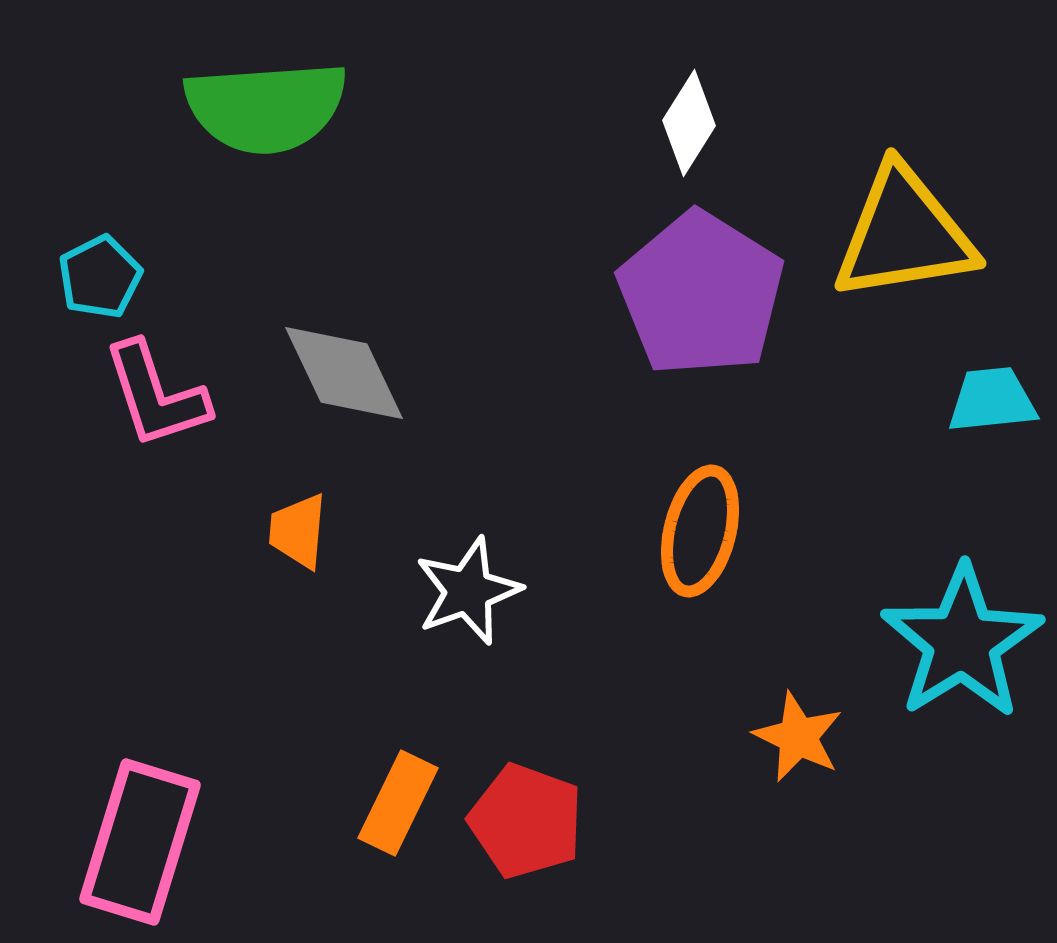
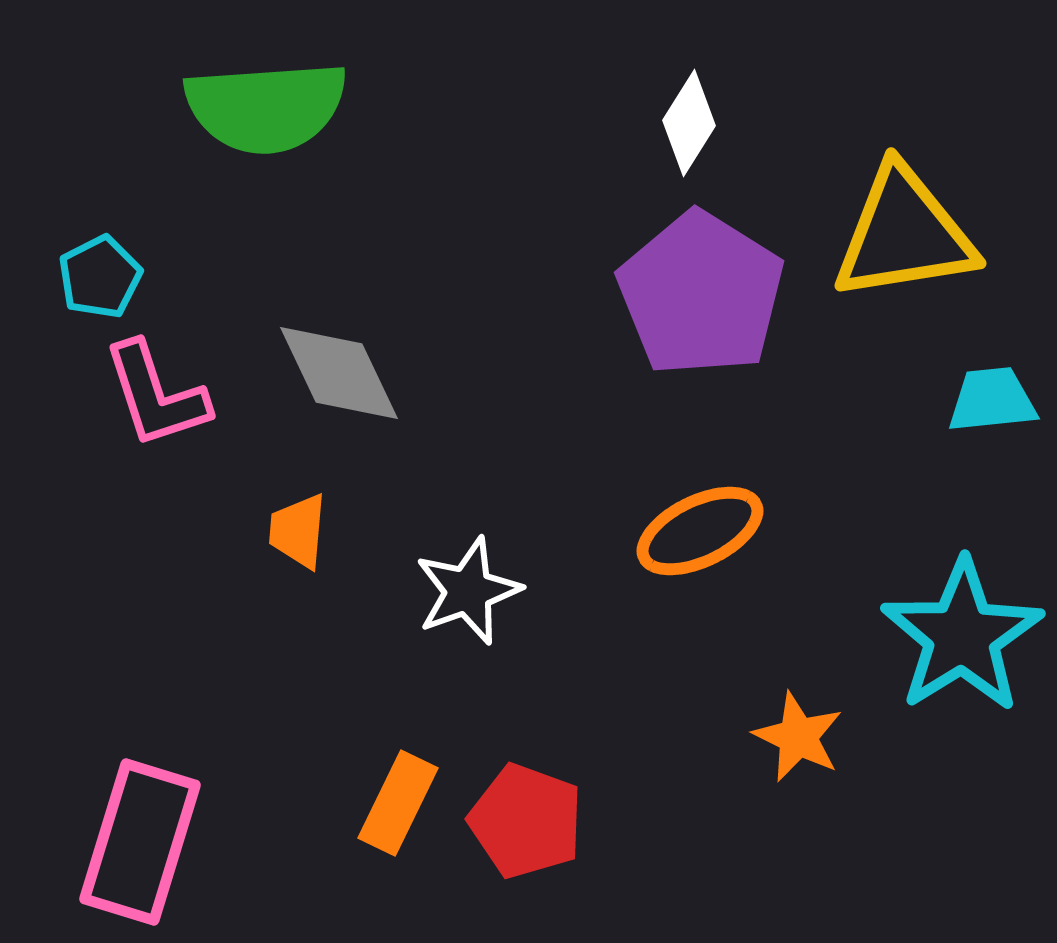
gray diamond: moved 5 px left
orange ellipse: rotated 50 degrees clockwise
cyan star: moved 6 px up
